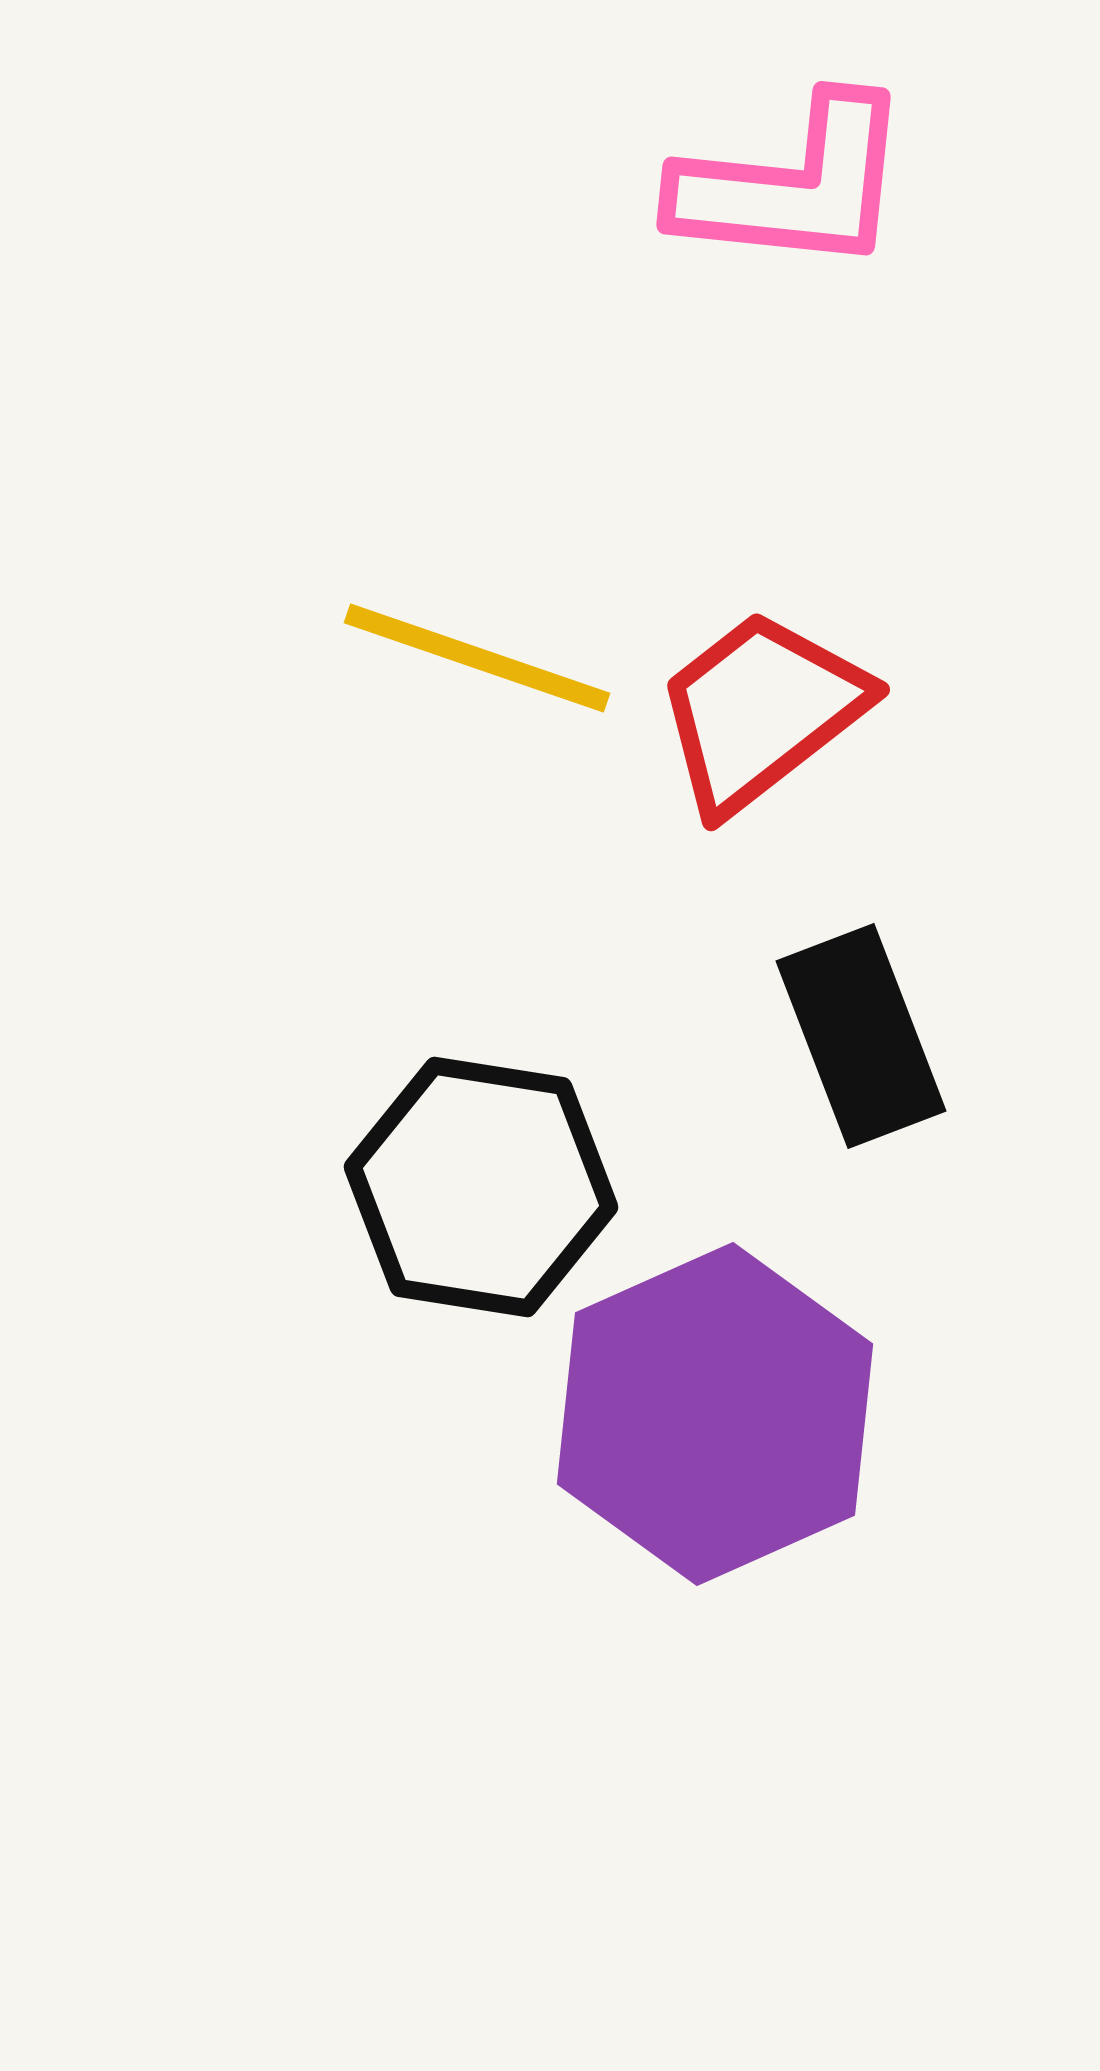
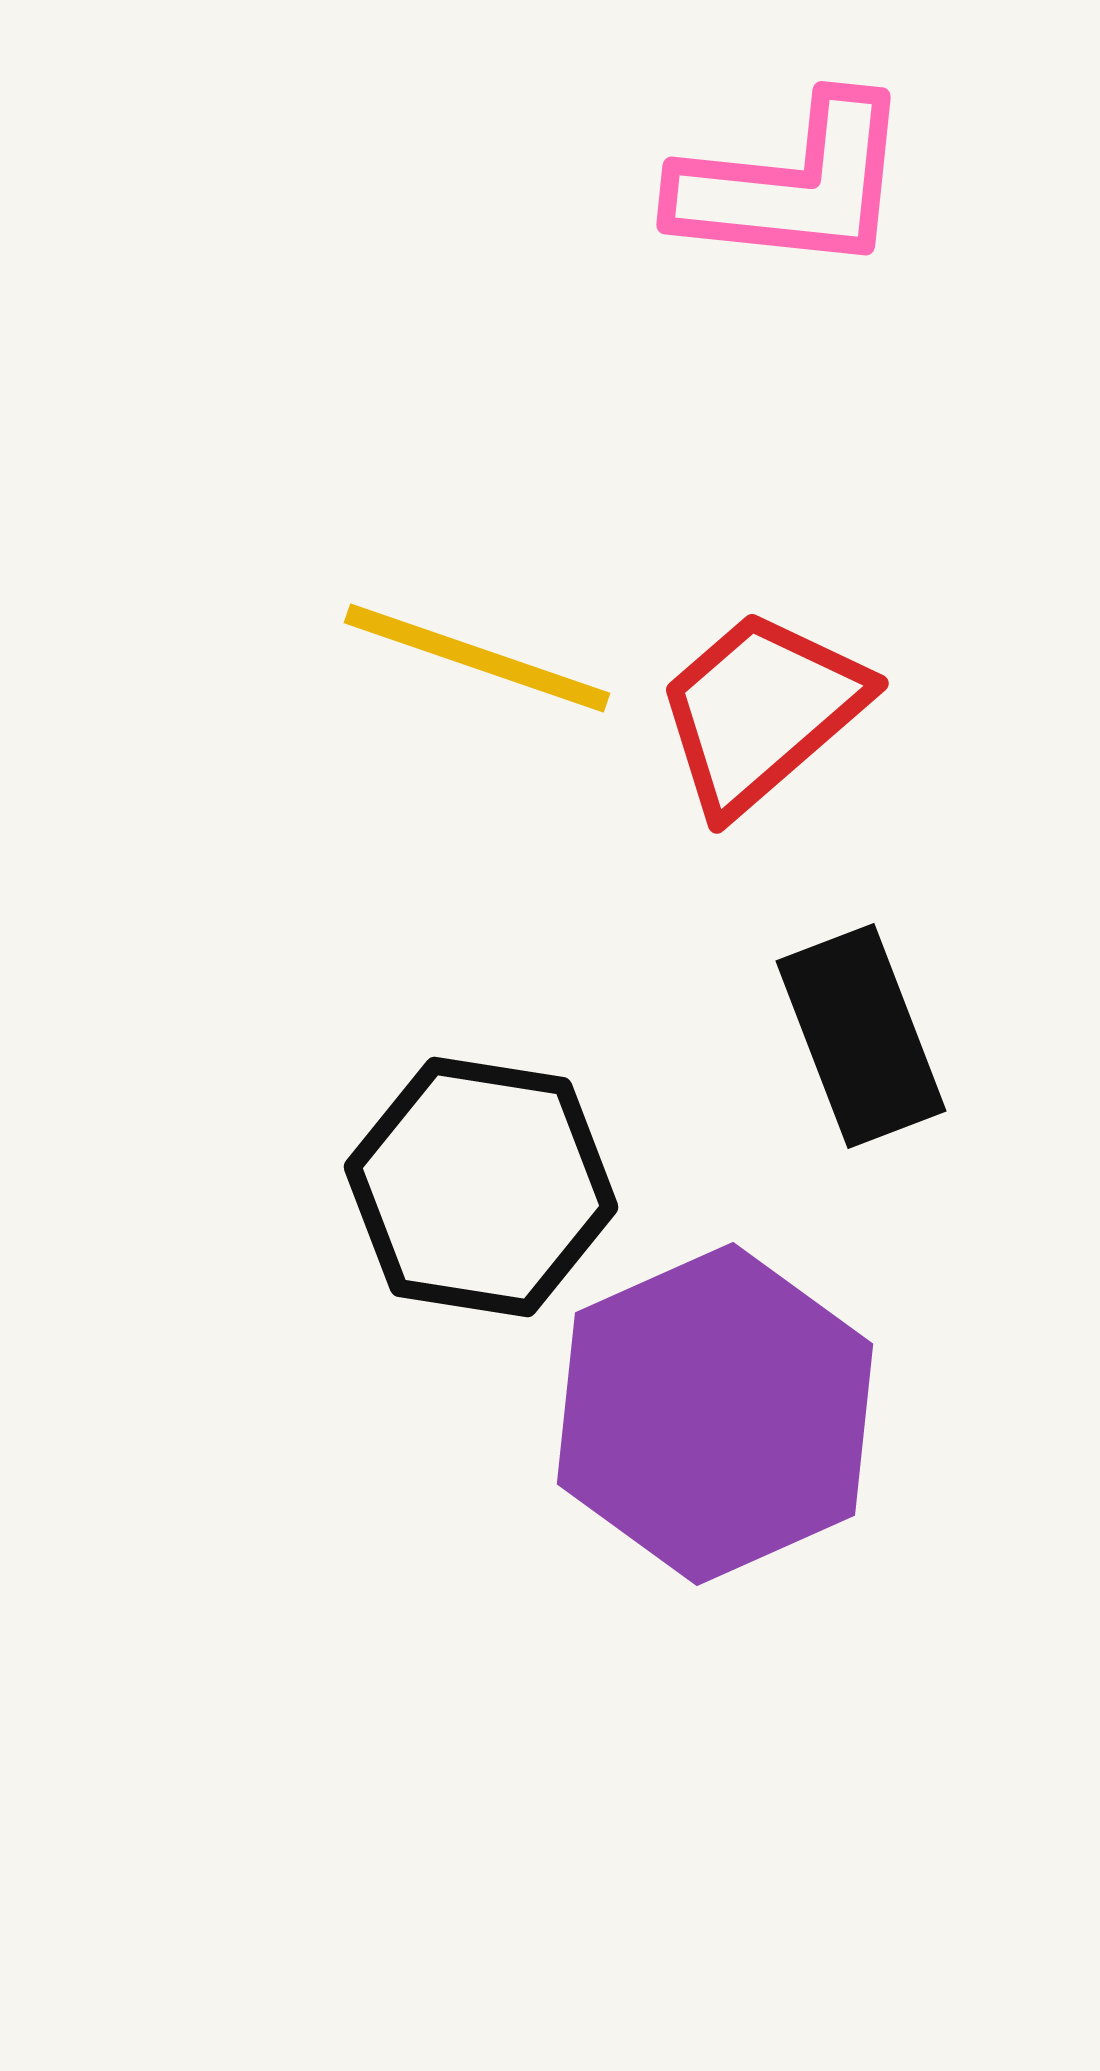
red trapezoid: rotated 3 degrees counterclockwise
